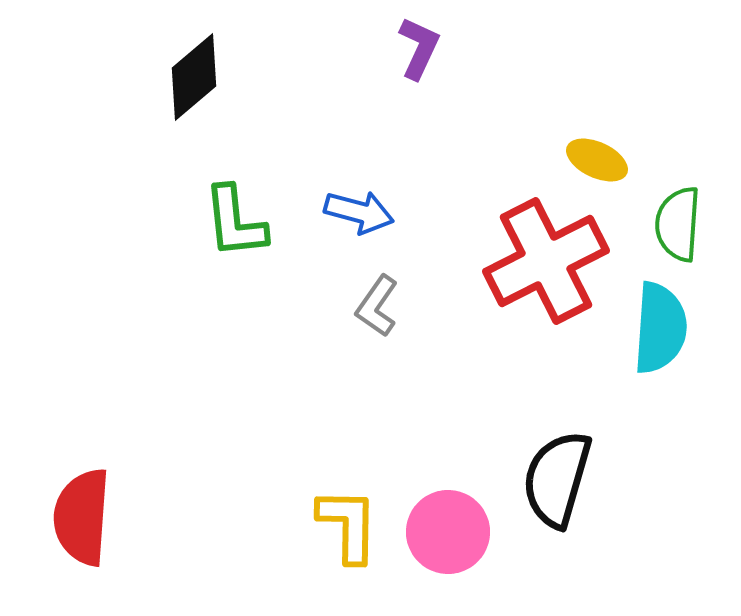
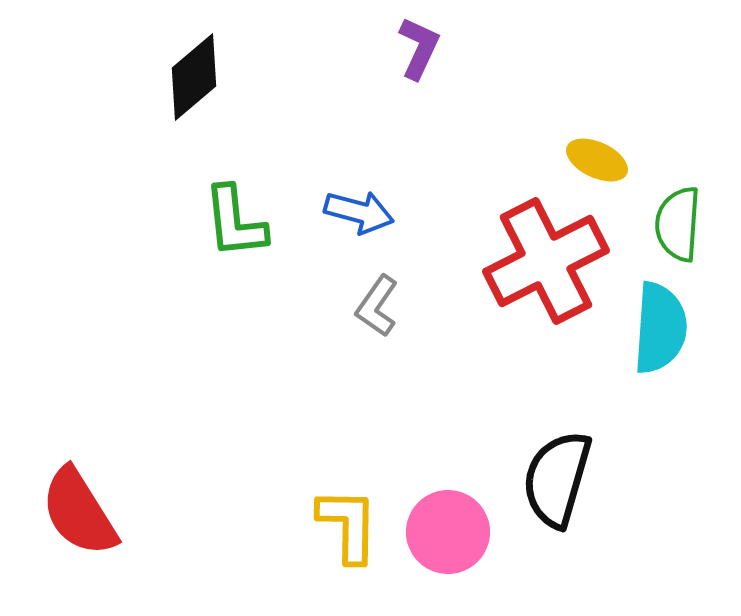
red semicircle: moved 3 px left, 5 px up; rotated 36 degrees counterclockwise
